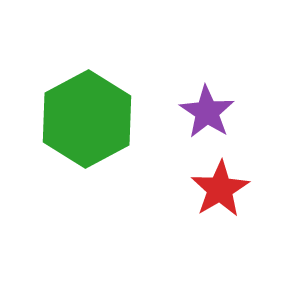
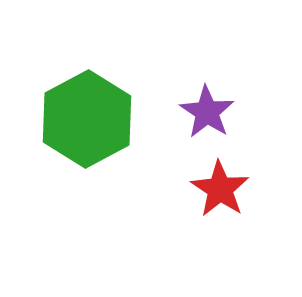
red star: rotated 8 degrees counterclockwise
